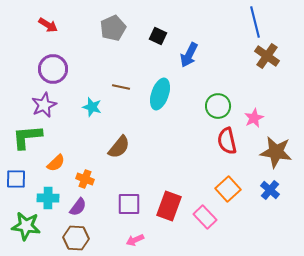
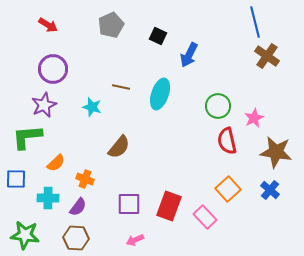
gray pentagon: moved 2 px left, 3 px up
green star: moved 1 px left, 9 px down
